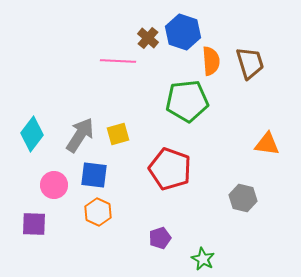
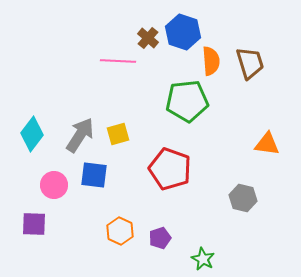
orange hexagon: moved 22 px right, 19 px down
